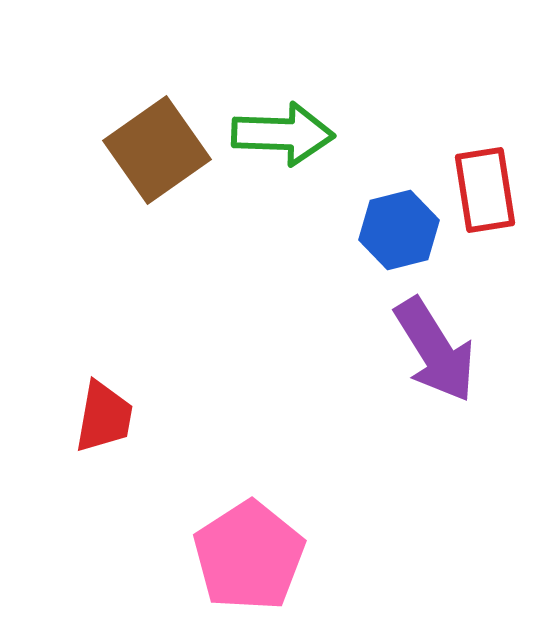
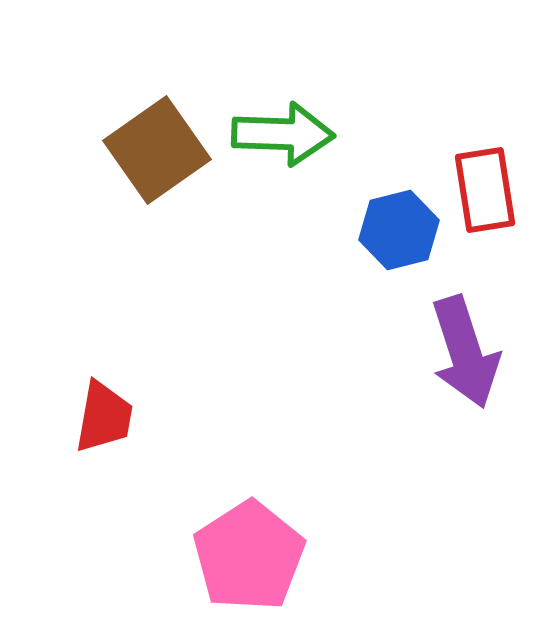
purple arrow: moved 30 px right, 2 px down; rotated 14 degrees clockwise
